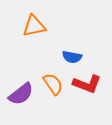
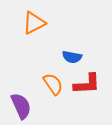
orange triangle: moved 3 px up; rotated 15 degrees counterclockwise
red L-shape: rotated 24 degrees counterclockwise
purple semicircle: moved 12 px down; rotated 76 degrees counterclockwise
